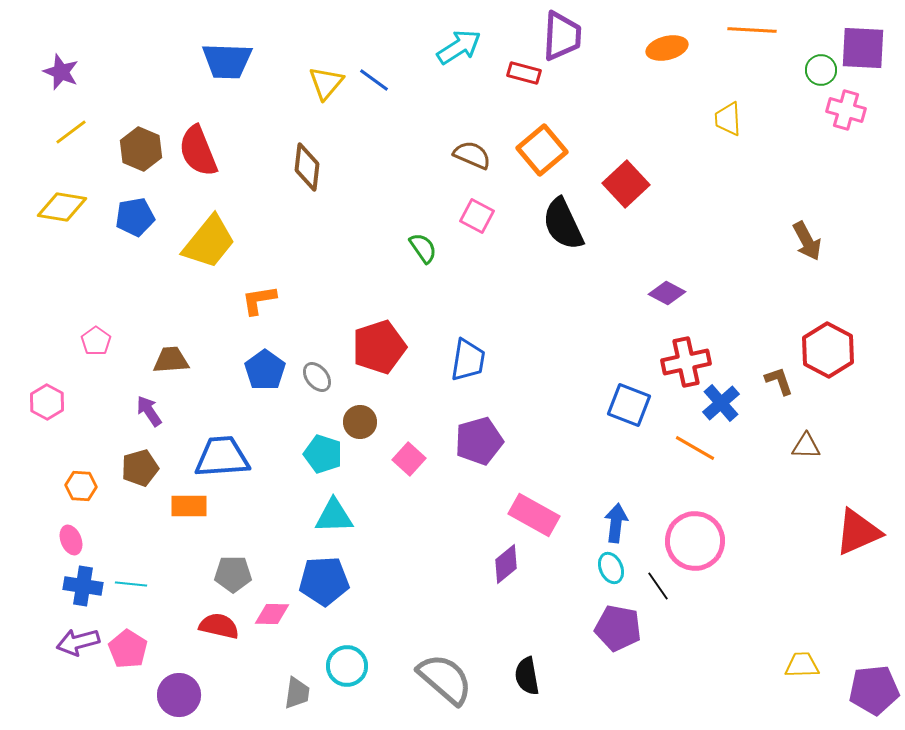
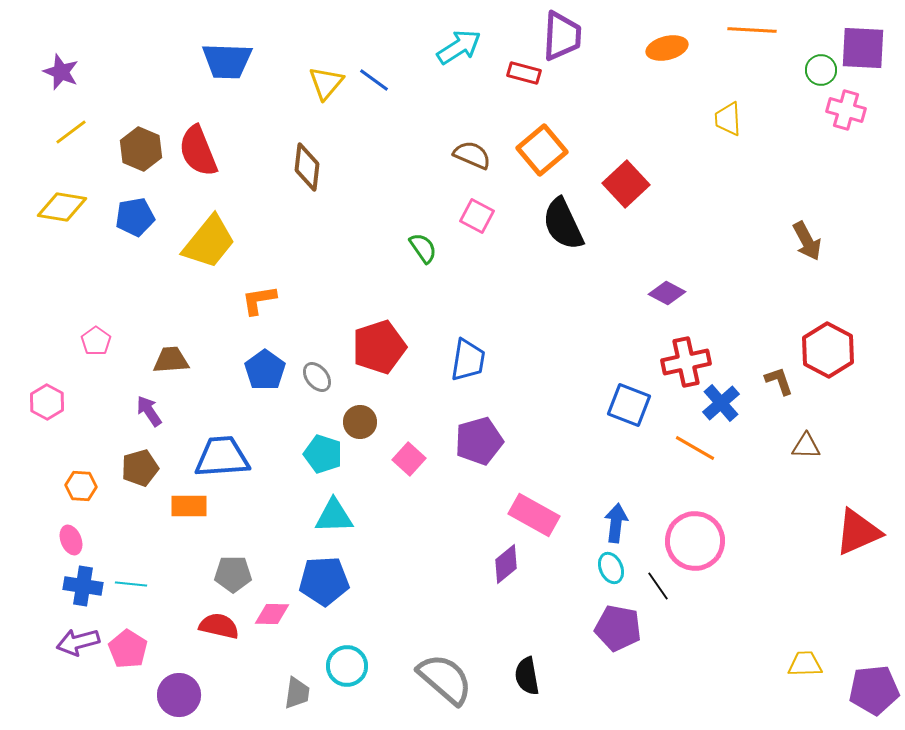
yellow trapezoid at (802, 665): moved 3 px right, 1 px up
